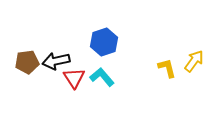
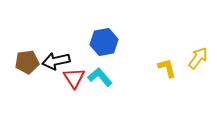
blue hexagon: rotated 8 degrees clockwise
yellow arrow: moved 4 px right, 3 px up
cyan L-shape: moved 2 px left
